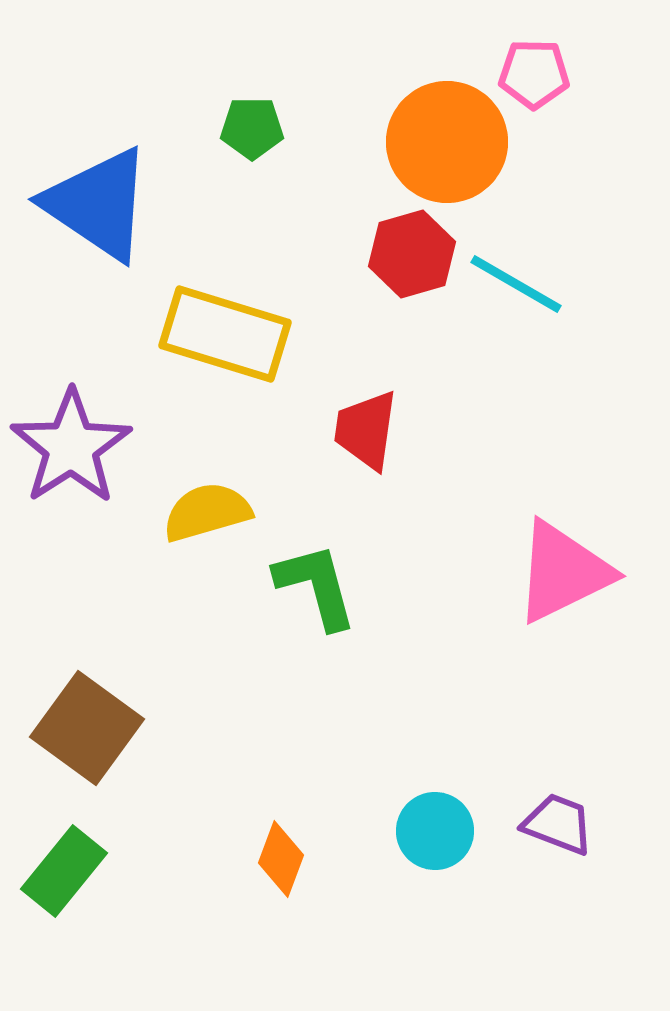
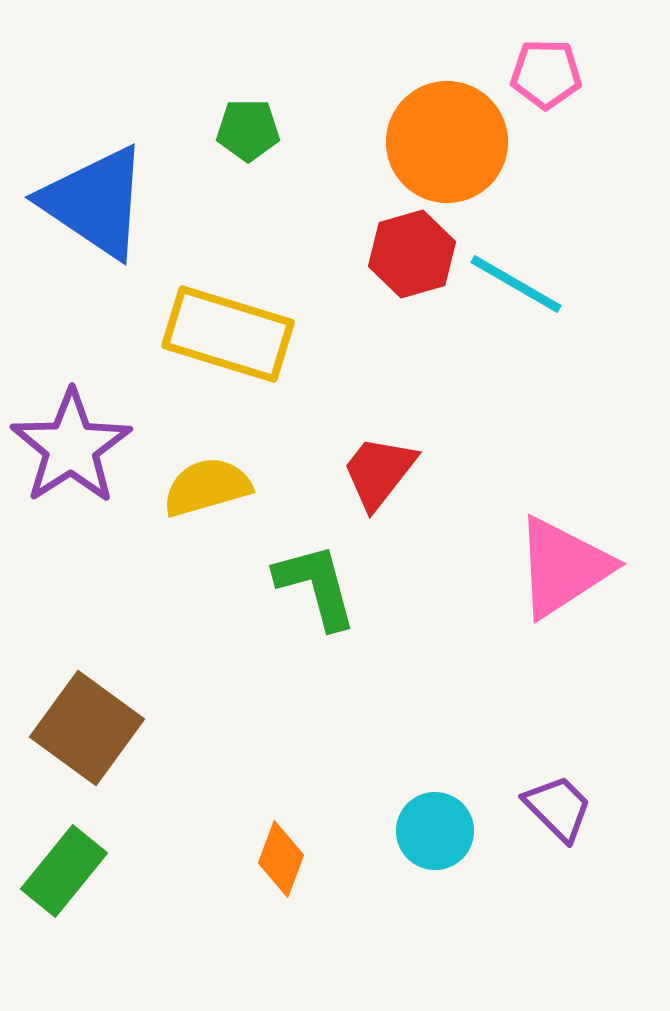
pink pentagon: moved 12 px right
green pentagon: moved 4 px left, 2 px down
blue triangle: moved 3 px left, 2 px up
yellow rectangle: moved 3 px right
red trapezoid: moved 13 px right, 42 px down; rotated 30 degrees clockwise
yellow semicircle: moved 25 px up
pink triangle: moved 5 px up; rotated 7 degrees counterclockwise
purple trapezoid: moved 16 px up; rotated 24 degrees clockwise
